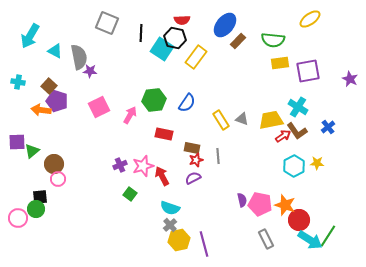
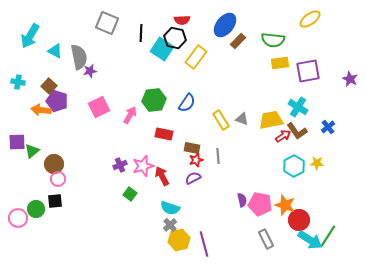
purple star at (90, 71): rotated 16 degrees counterclockwise
black square at (40, 197): moved 15 px right, 4 px down
